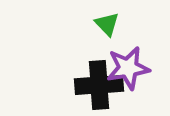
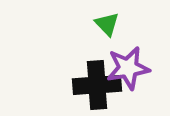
black cross: moved 2 px left
